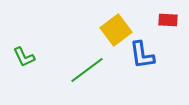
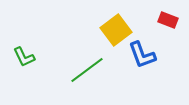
red rectangle: rotated 18 degrees clockwise
blue L-shape: rotated 12 degrees counterclockwise
